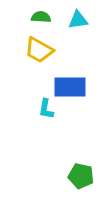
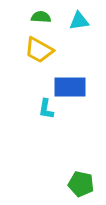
cyan triangle: moved 1 px right, 1 px down
green pentagon: moved 8 px down
